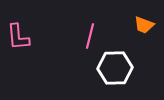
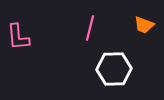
pink line: moved 8 px up
white hexagon: moved 1 px left, 1 px down
